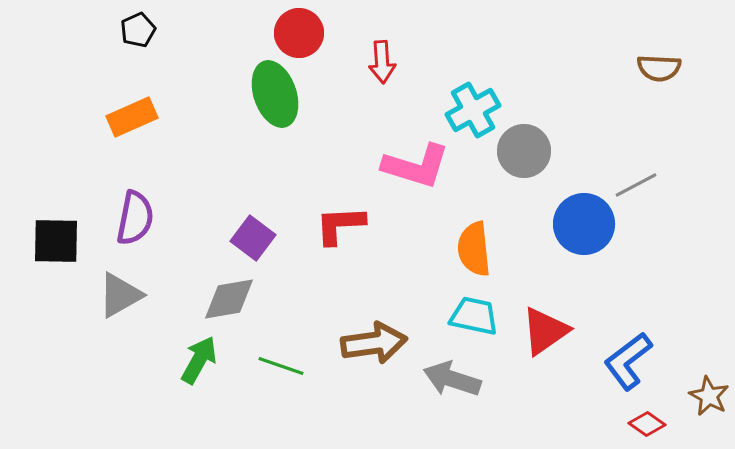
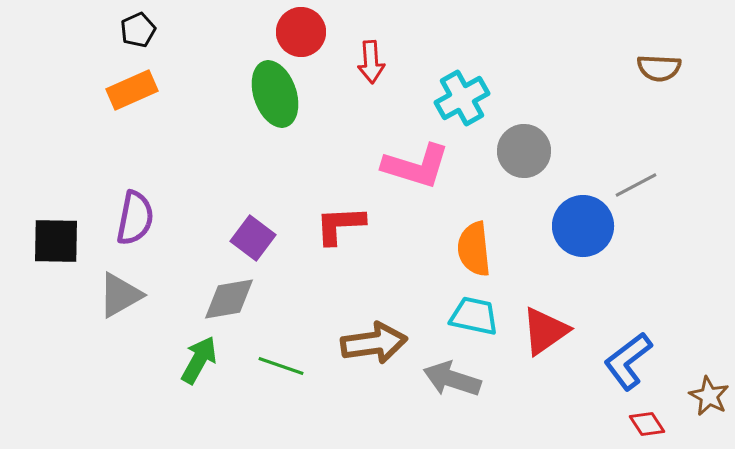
red circle: moved 2 px right, 1 px up
red arrow: moved 11 px left
cyan cross: moved 11 px left, 12 px up
orange rectangle: moved 27 px up
blue circle: moved 1 px left, 2 px down
red diamond: rotated 21 degrees clockwise
